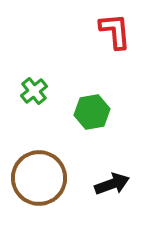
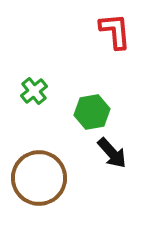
black arrow: moved 31 px up; rotated 68 degrees clockwise
